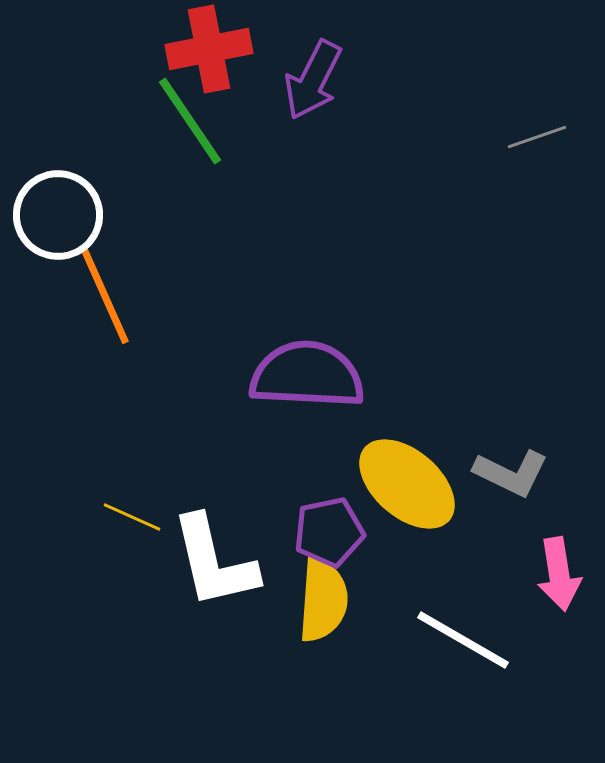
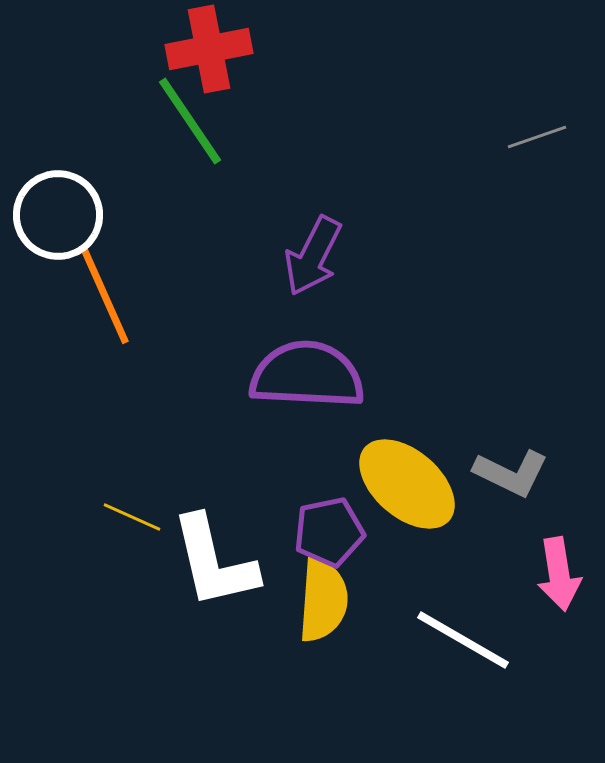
purple arrow: moved 176 px down
